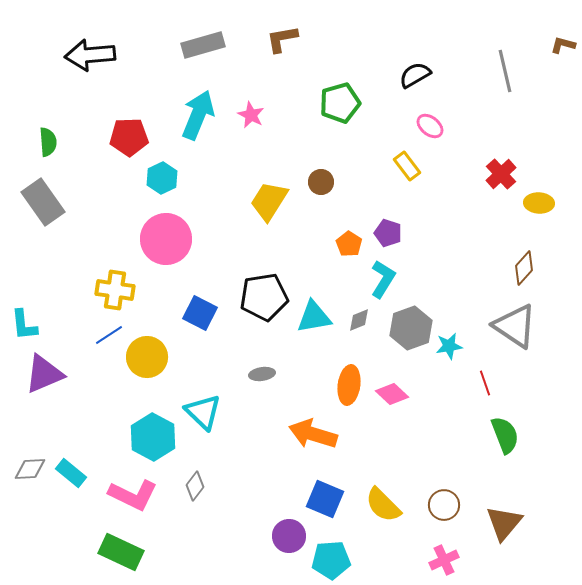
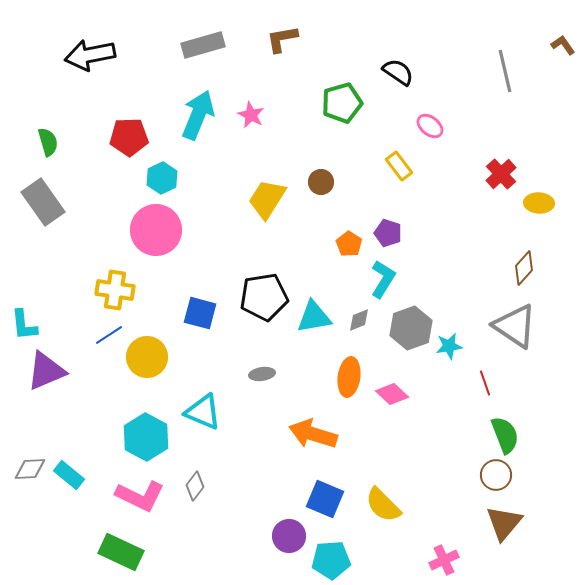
brown L-shape at (563, 45): rotated 40 degrees clockwise
black arrow at (90, 55): rotated 6 degrees counterclockwise
black semicircle at (415, 75): moved 17 px left, 3 px up; rotated 64 degrees clockwise
green pentagon at (340, 103): moved 2 px right
green semicircle at (48, 142): rotated 12 degrees counterclockwise
yellow rectangle at (407, 166): moved 8 px left
yellow trapezoid at (269, 201): moved 2 px left, 2 px up
pink circle at (166, 239): moved 10 px left, 9 px up
blue square at (200, 313): rotated 12 degrees counterclockwise
purple triangle at (44, 374): moved 2 px right, 3 px up
orange ellipse at (349, 385): moved 8 px up
cyan triangle at (203, 412): rotated 21 degrees counterclockwise
cyan hexagon at (153, 437): moved 7 px left
cyan rectangle at (71, 473): moved 2 px left, 2 px down
pink L-shape at (133, 495): moved 7 px right, 1 px down
brown circle at (444, 505): moved 52 px right, 30 px up
